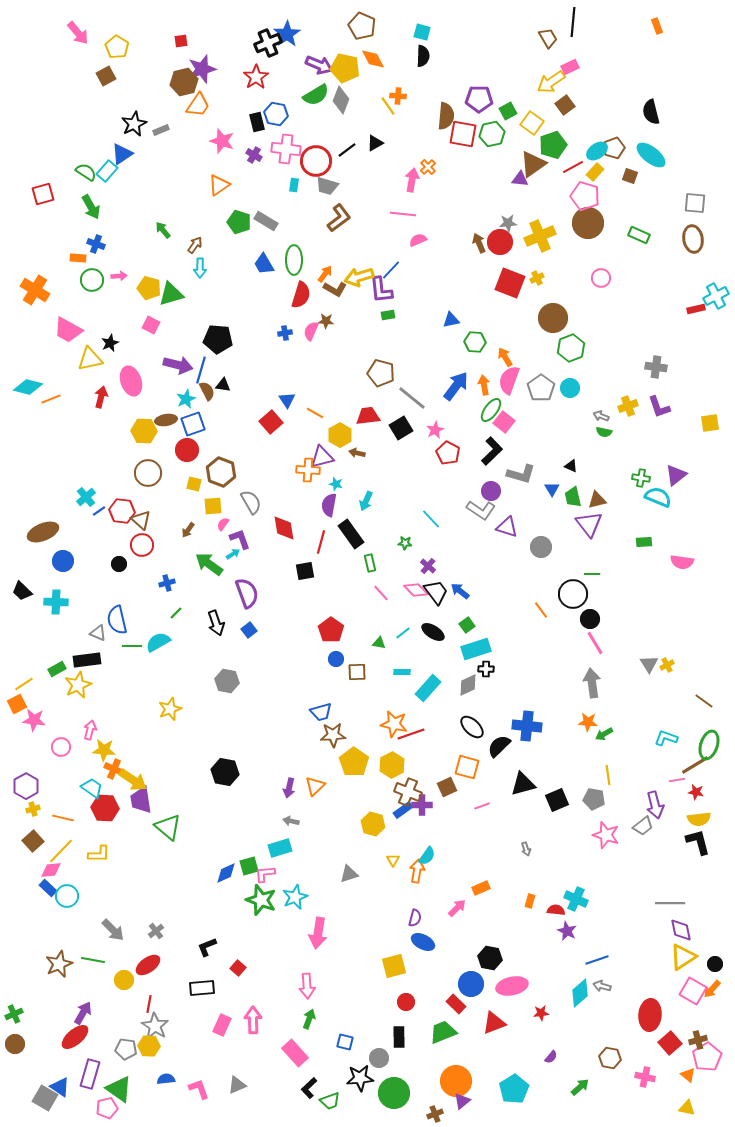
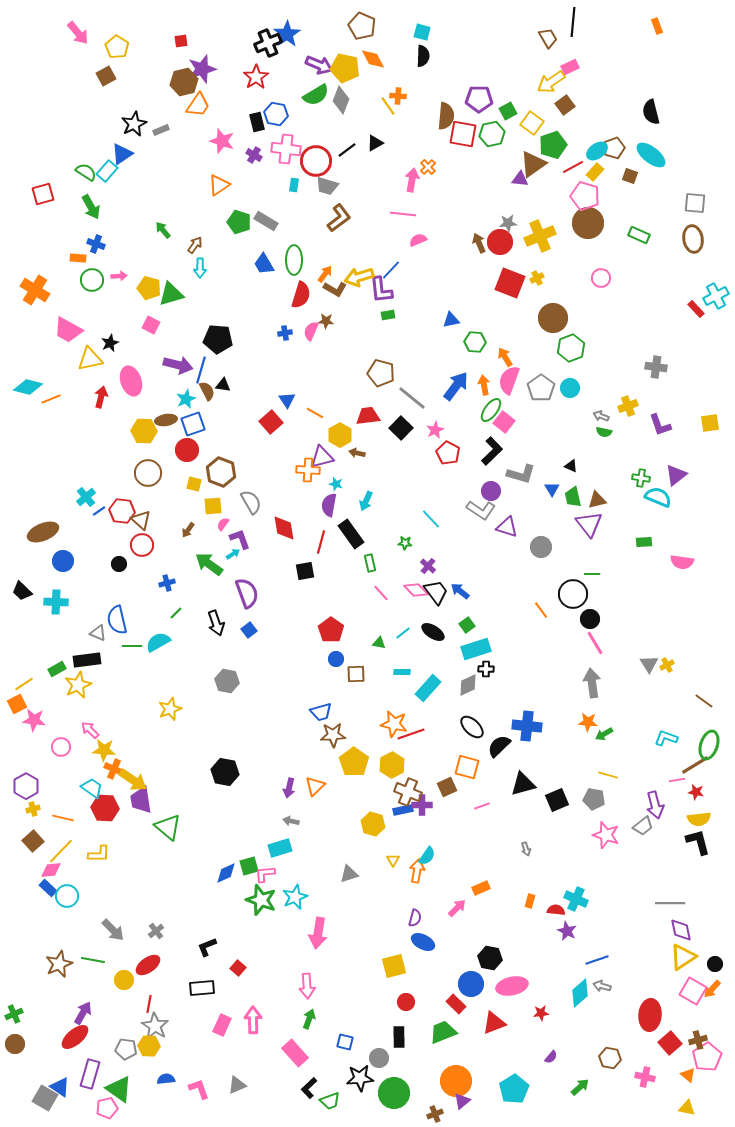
red rectangle at (696, 309): rotated 60 degrees clockwise
purple L-shape at (659, 407): moved 1 px right, 18 px down
black square at (401, 428): rotated 15 degrees counterclockwise
brown square at (357, 672): moved 1 px left, 2 px down
pink arrow at (90, 730): rotated 60 degrees counterclockwise
yellow line at (608, 775): rotated 66 degrees counterclockwise
blue rectangle at (403, 810): rotated 24 degrees clockwise
